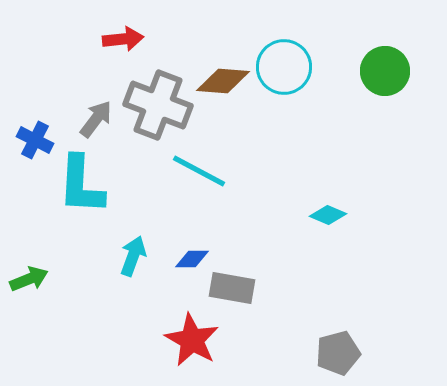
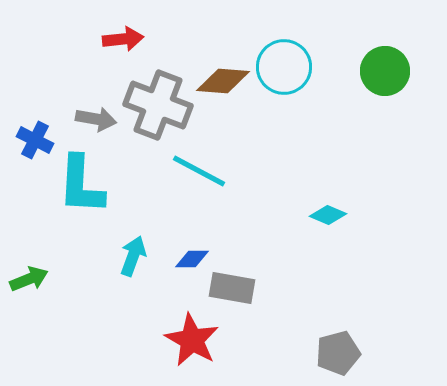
gray arrow: rotated 63 degrees clockwise
